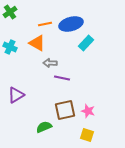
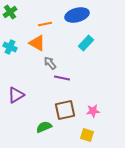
blue ellipse: moved 6 px right, 9 px up
gray arrow: rotated 48 degrees clockwise
pink star: moved 5 px right; rotated 24 degrees counterclockwise
